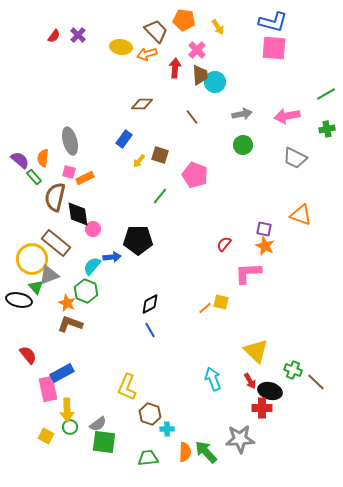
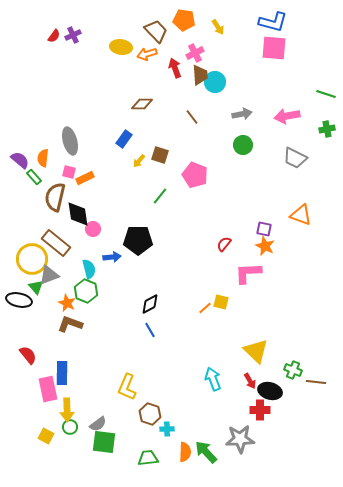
purple cross at (78, 35): moved 5 px left; rotated 21 degrees clockwise
pink cross at (197, 50): moved 2 px left, 3 px down; rotated 18 degrees clockwise
red arrow at (175, 68): rotated 24 degrees counterclockwise
green line at (326, 94): rotated 48 degrees clockwise
cyan semicircle at (92, 266): moved 3 px left, 3 px down; rotated 126 degrees clockwise
blue rectangle at (62, 373): rotated 60 degrees counterclockwise
brown line at (316, 382): rotated 36 degrees counterclockwise
red cross at (262, 408): moved 2 px left, 2 px down
